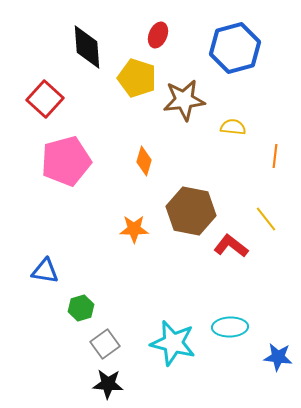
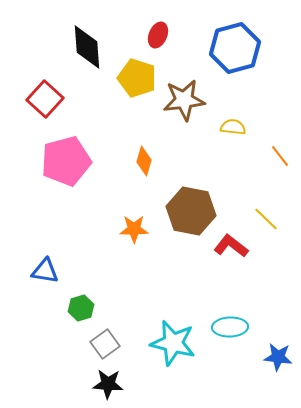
orange line: moved 5 px right; rotated 45 degrees counterclockwise
yellow line: rotated 8 degrees counterclockwise
